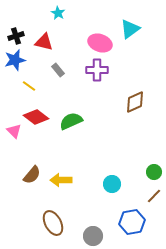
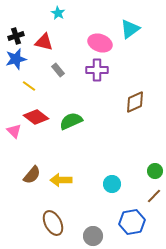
blue star: moved 1 px right, 1 px up
green circle: moved 1 px right, 1 px up
